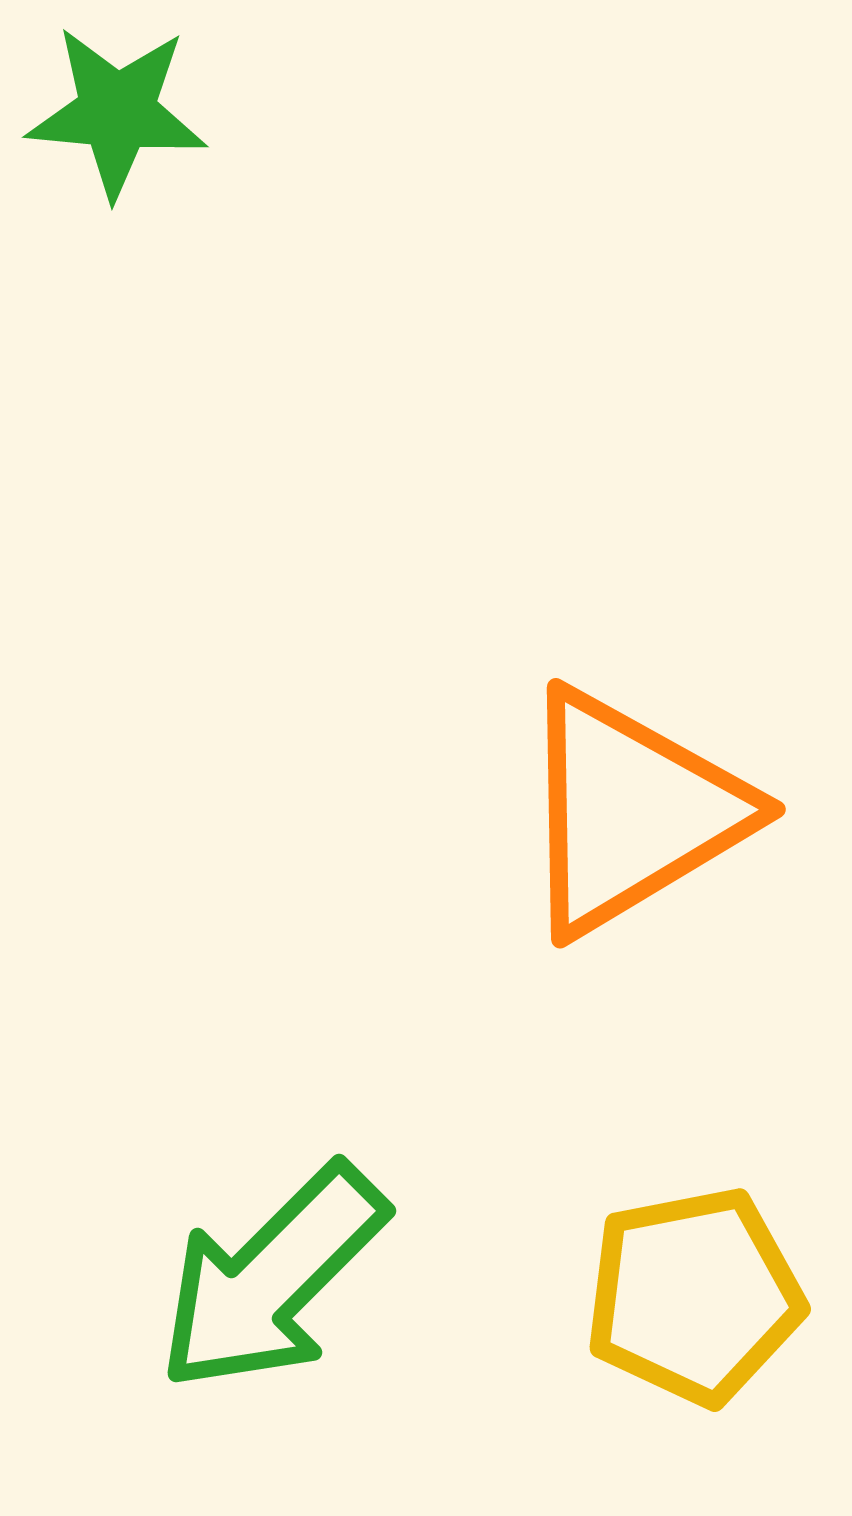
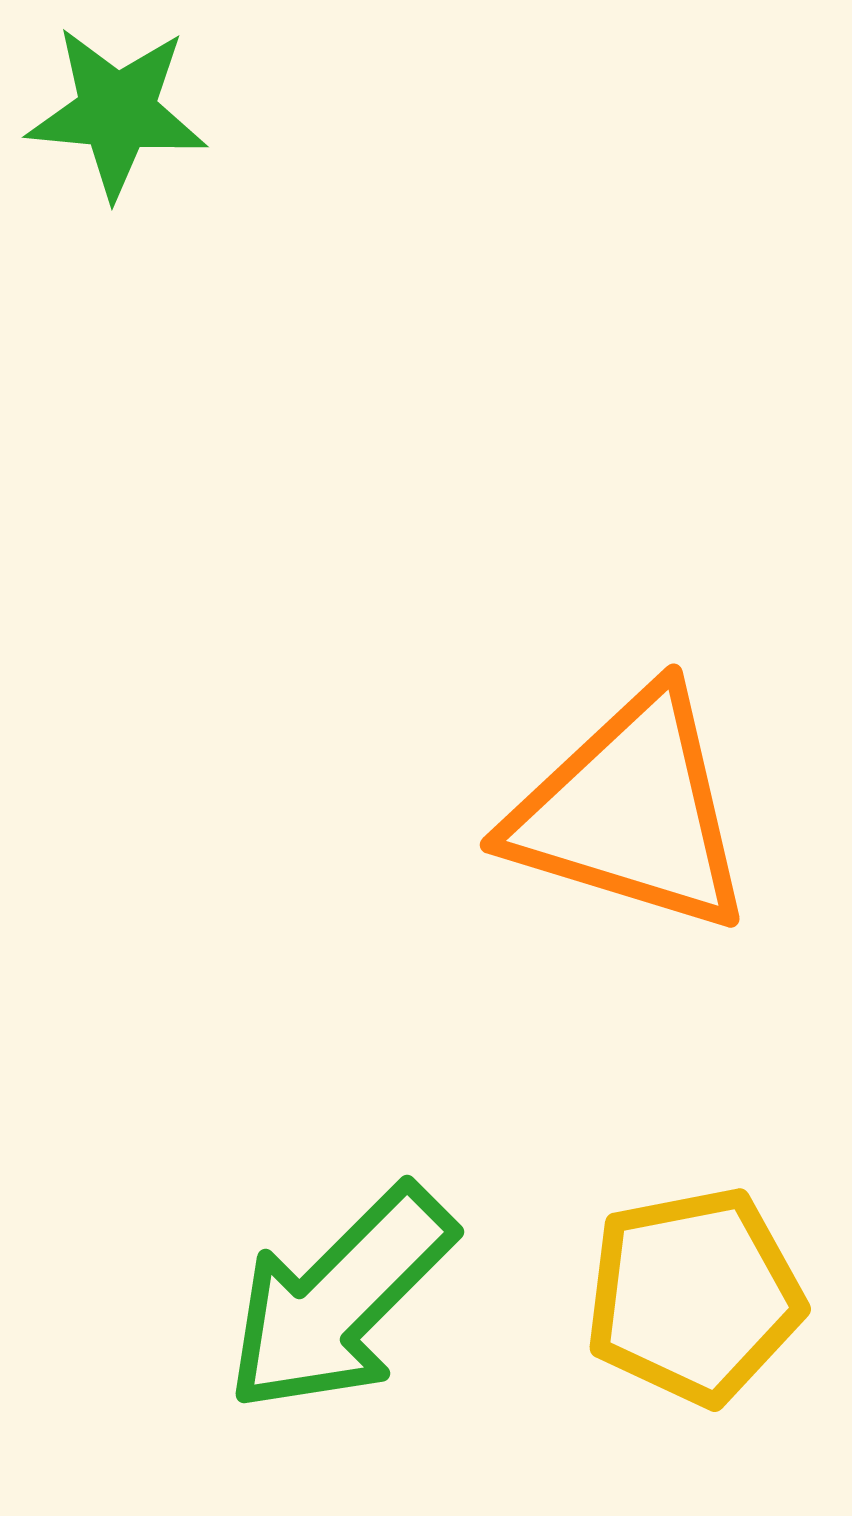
orange triangle: rotated 48 degrees clockwise
green arrow: moved 68 px right, 21 px down
